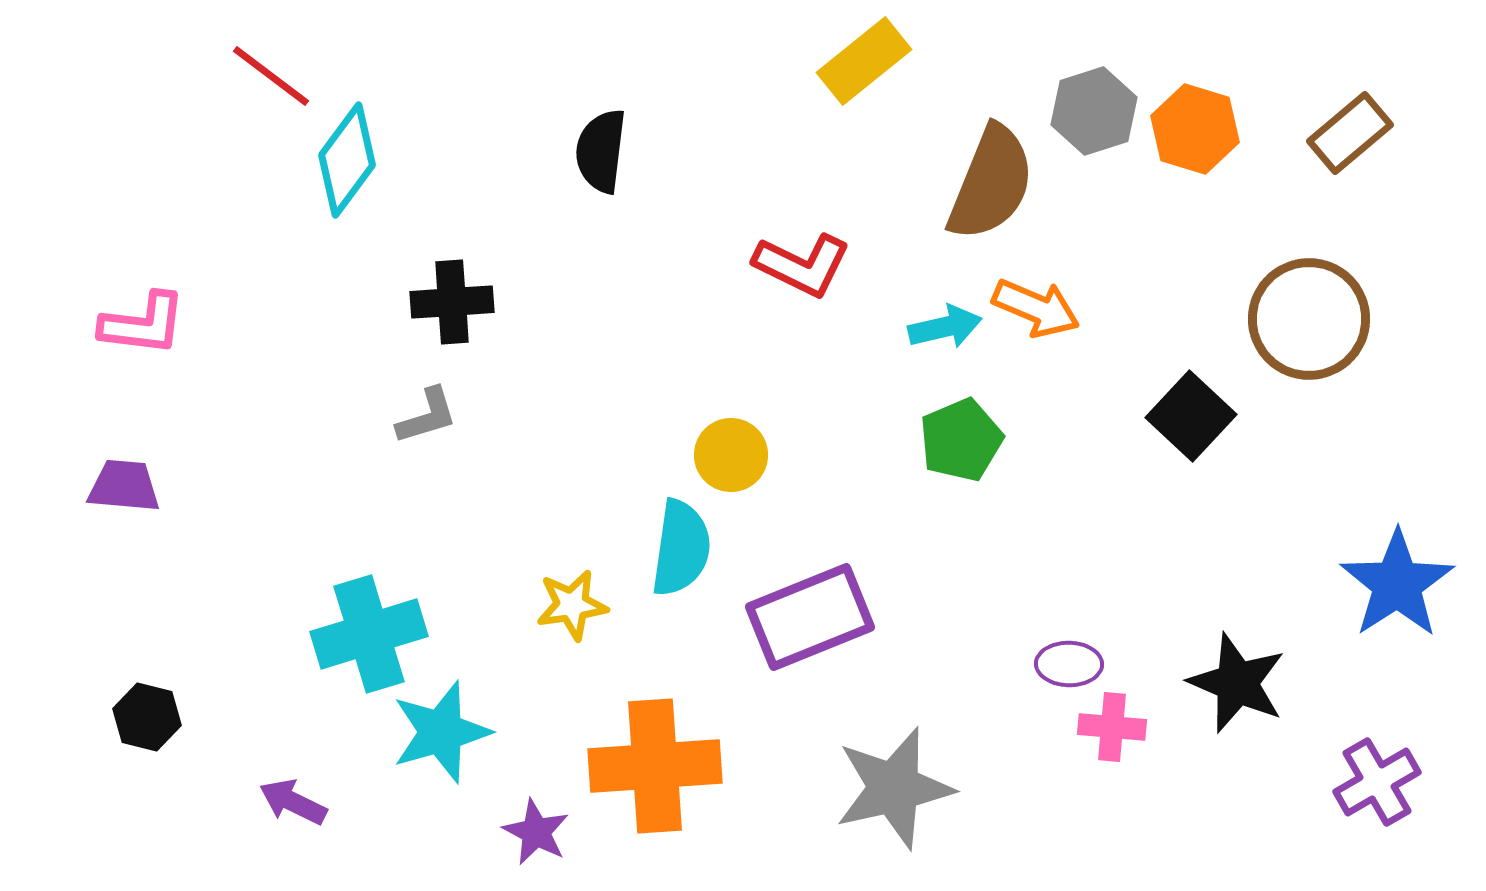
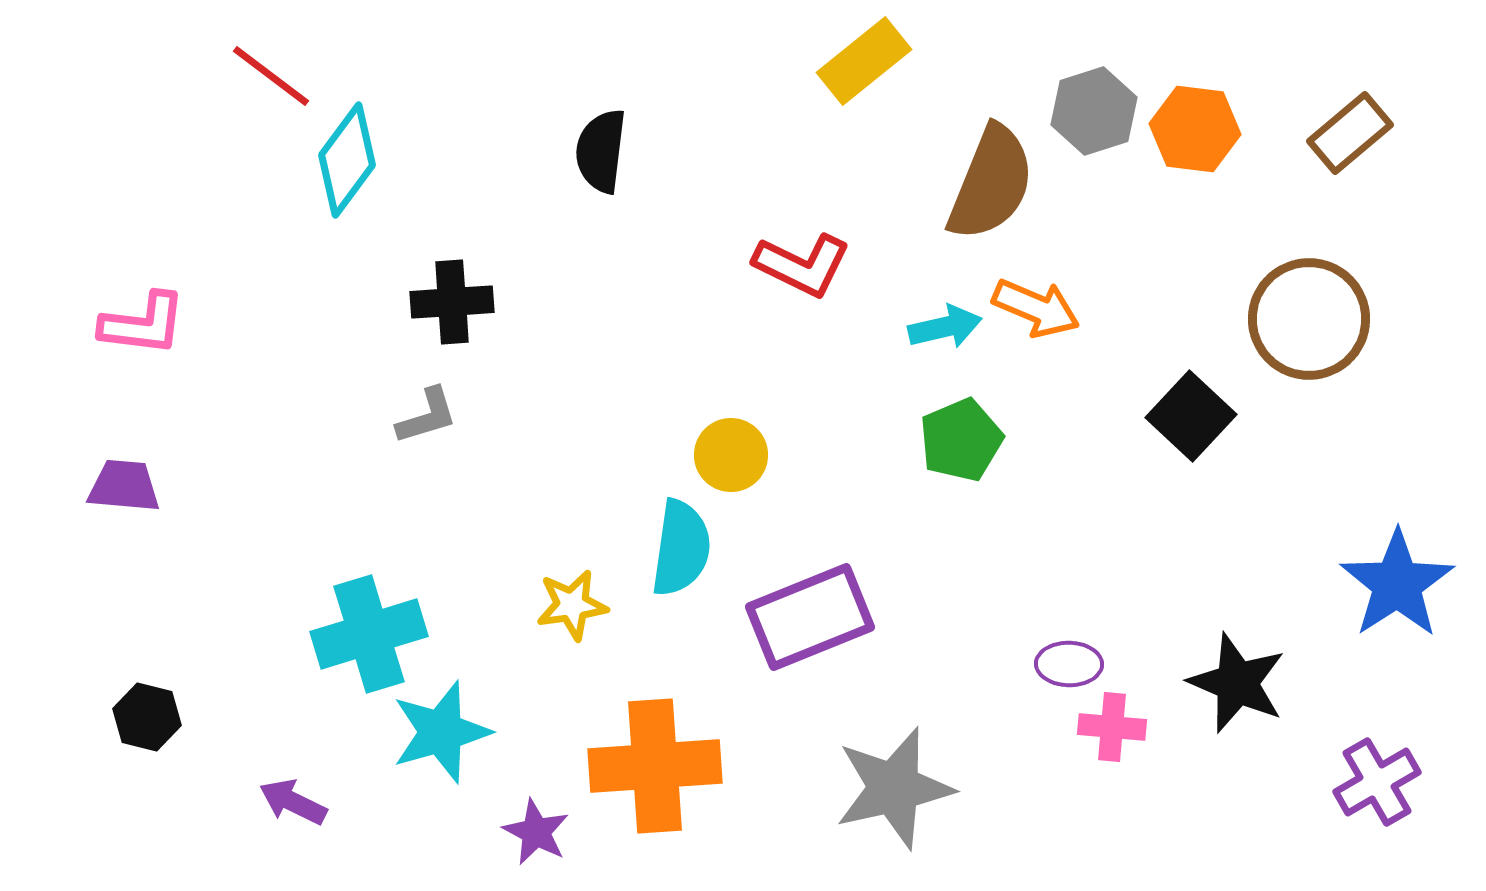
orange hexagon: rotated 10 degrees counterclockwise
